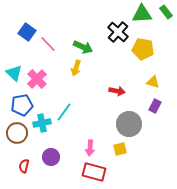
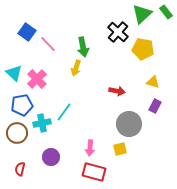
green triangle: rotated 40 degrees counterclockwise
green arrow: rotated 54 degrees clockwise
red semicircle: moved 4 px left, 3 px down
